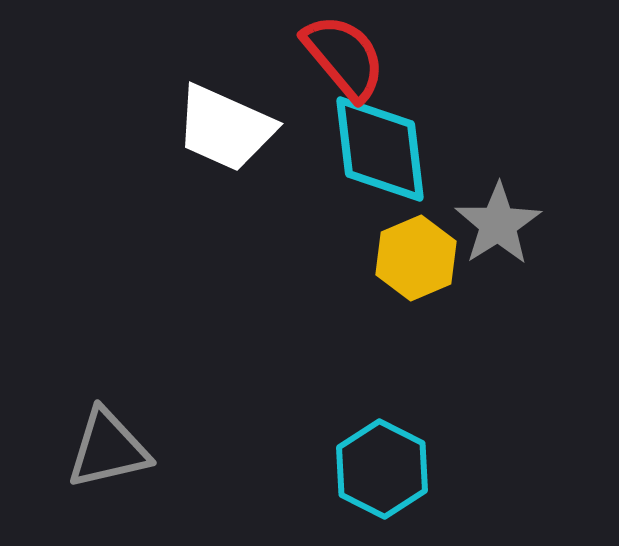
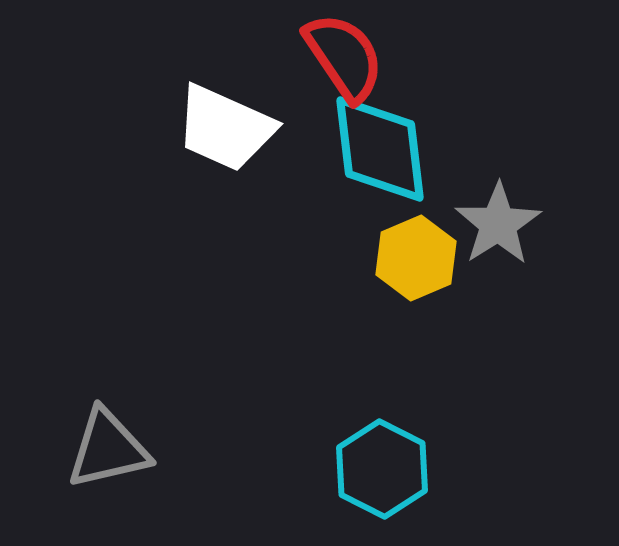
red semicircle: rotated 6 degrees clockwise
